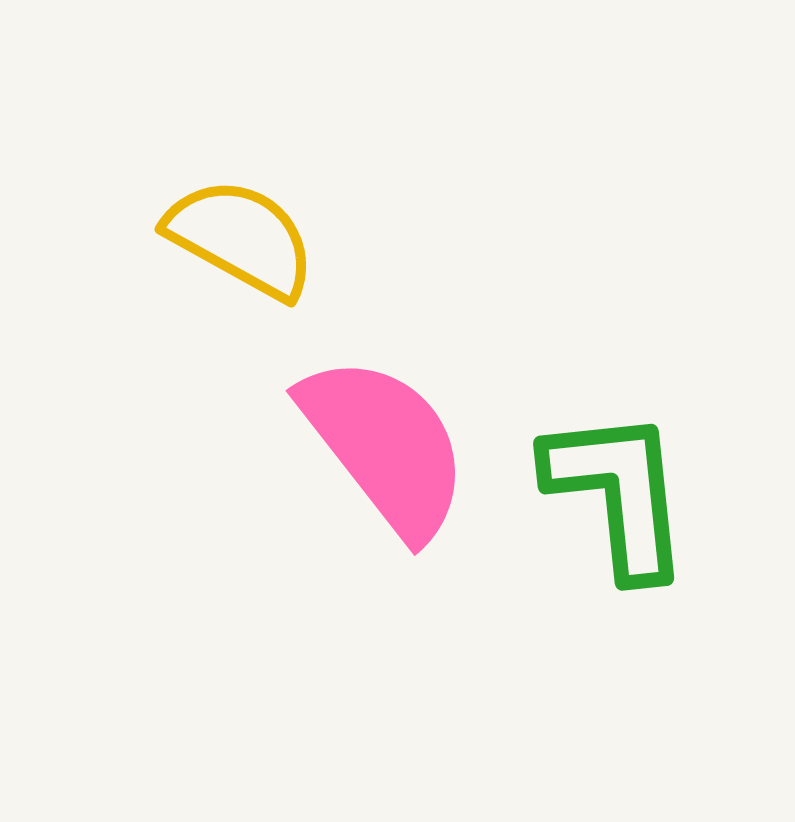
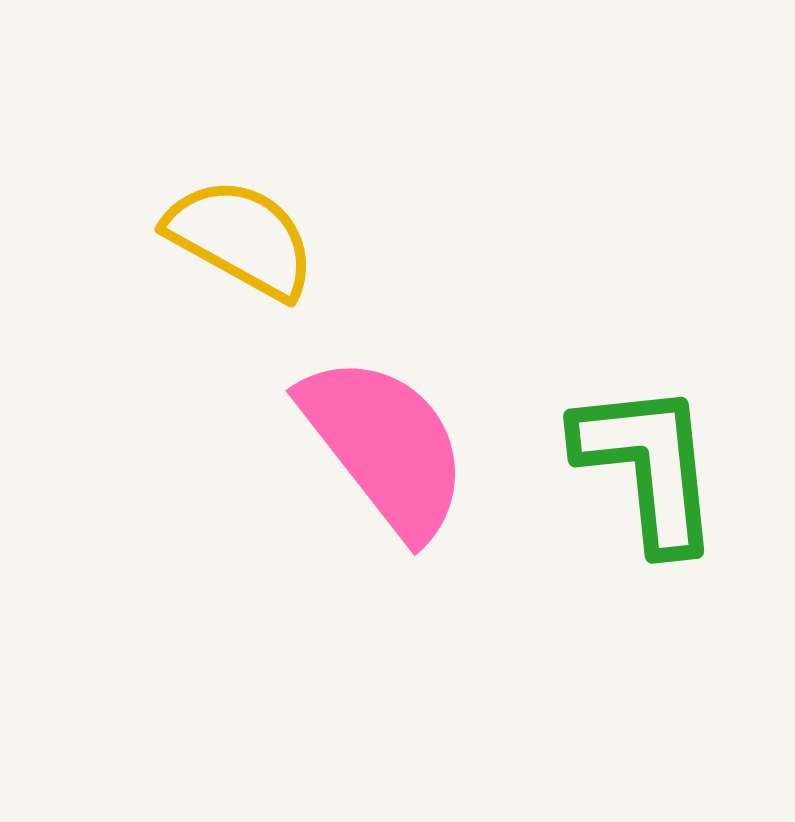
green L-shape: moved 30 px right, 27 px up
